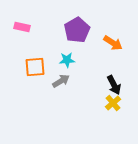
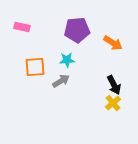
purple pentagon: rotated 25 degrees clockwise
